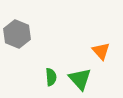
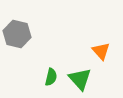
gray hexagon: rotated 8 degrees counterclockwise
green semicircle: rotated 18 degrees clockwise
